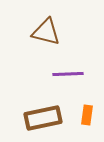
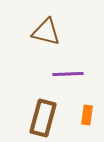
brown rectangle: rotated 63 degrees counterclockwise
